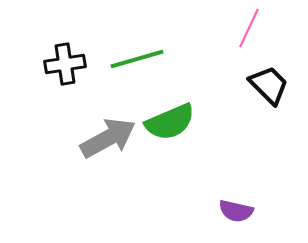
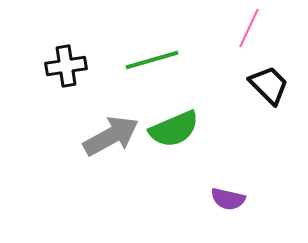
green line: moved 15 px right, 1 px down
black cross: moved 1 px right, 2 px down
green semicircle: moved 4 px right, 7 px down
gray arrow: moved 3 px right, 2 px up
purple semicircle: moved 8 px left, 12 px up
